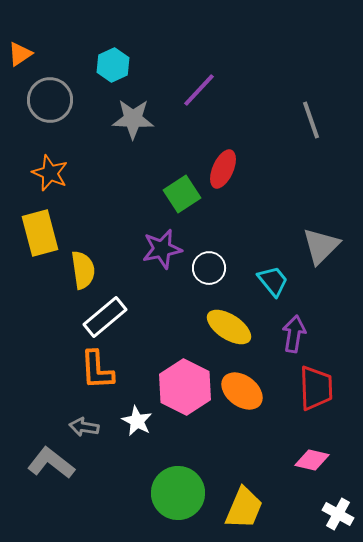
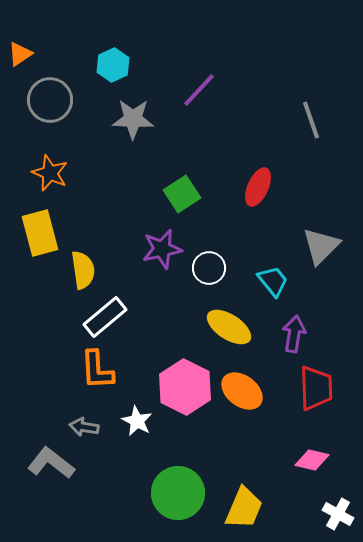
red ellipse: moved 35 px right, 18 px down
